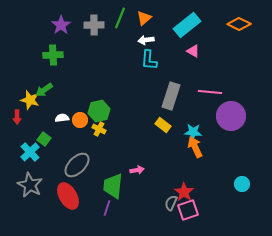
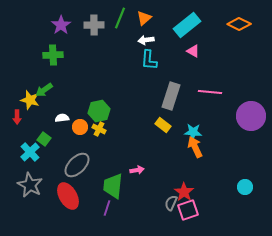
purple circle: moved 20 px right
orange circle: moved 7 px down
cyan circle: moved 3 px right, 3 px down
